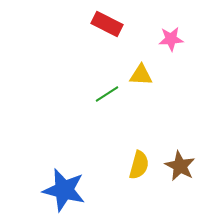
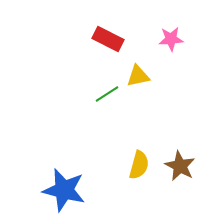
red rectangle: moved 1 px right, 15 px down
yellow triangle: moved 3 px left, 1 px down; rotated 15 degrees counterclockwise
